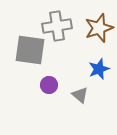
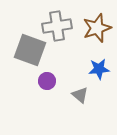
brown star: moved 2 px left
gray square: rotated 12 degrees clockwise
blue star: rotated 15 degrees clockwise
purple circle: moved 2 px left, 4 px up
